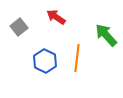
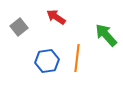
blue hexagon: moved 2 px right; rotated 25 degrees clockwise
